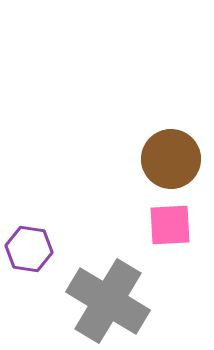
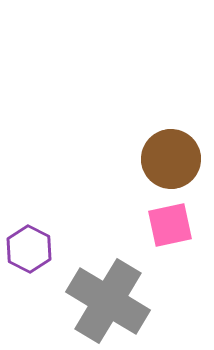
pink square: rotated 9 degrees counterclockwise
purple hexagon: rotated 18 degrees clockwise
